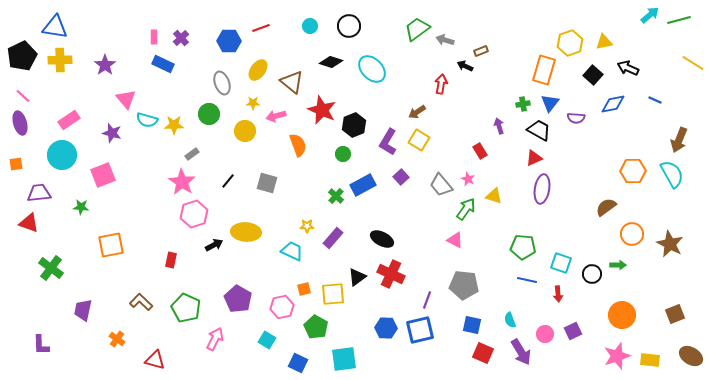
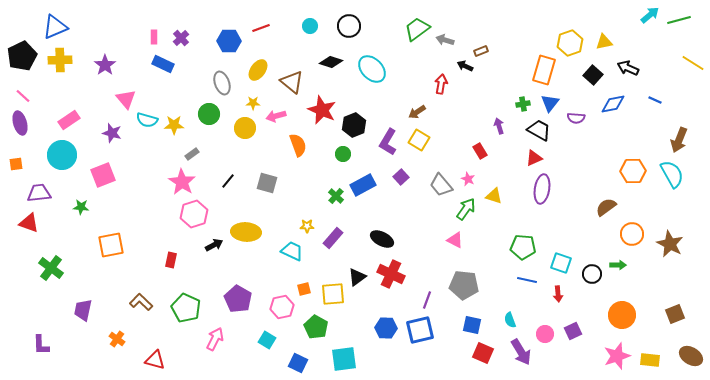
blue triangle at (55, 27): rotated 32 degrees counterclockwise
yellow circle at (245, 131): moved 3 px up
